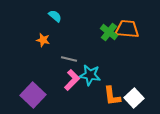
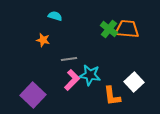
cyan semicircle: rotated 24 degrees counterclockwise
green cross: moved 3 px up
gray line: rotated 21 degrees counterclockwise
white square: moved 16 px up
